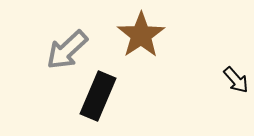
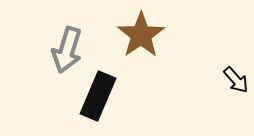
gray arrow: rotated 30 degrees counterclockwise
